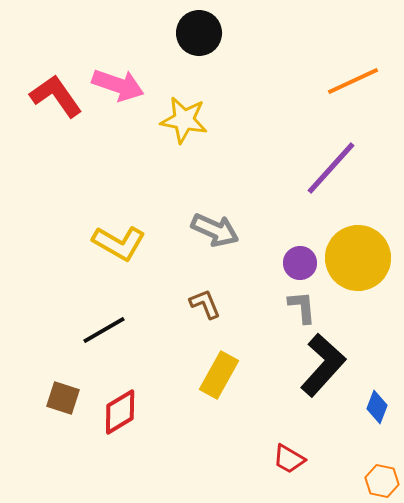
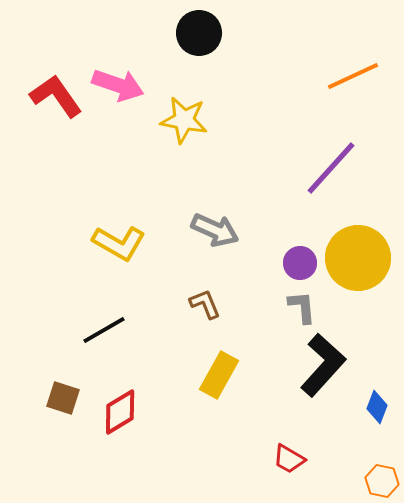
orange line: moved 5 px up
